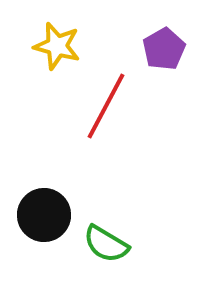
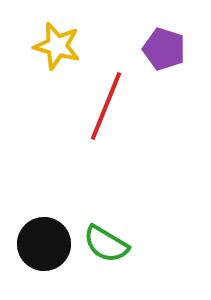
purple pentagon: rotated 24 degrees counterclockwise
red line: rotated 6 degrees counterclockwise
black circle: moved 29 px down
